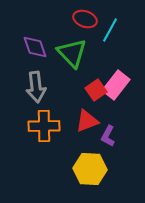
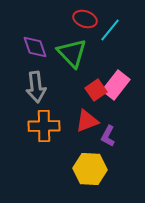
cyan line: rotated 10 degrees clockwise
